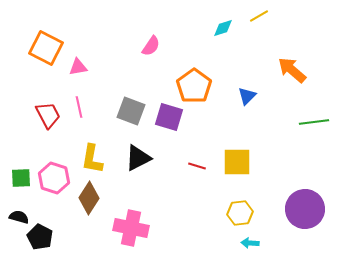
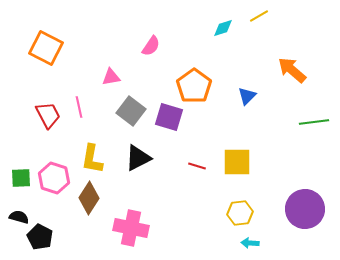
pink triangle: moved 33 px right, 10 px down
gray square: rotated 16 degrees clockwise
